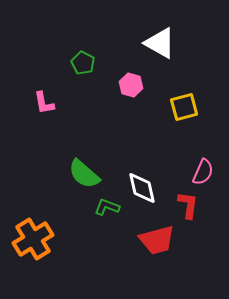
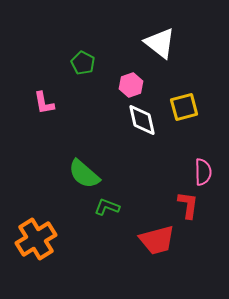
white triangle: rotated 8 degrees clockwise
pink hexagon: rotated 25 degrees clockwise
pink semicircle: rotated 24 degrees counterclockwise
white diamond: moved 68 px up
orange cross: moved 3 px right
